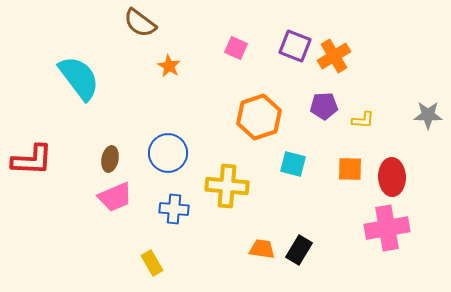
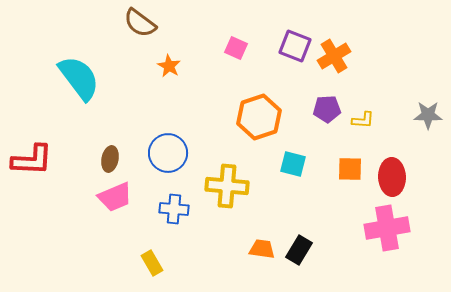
purple pentagon: moved 3 px right, 3 px down
